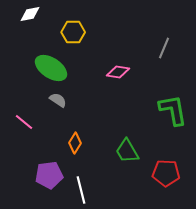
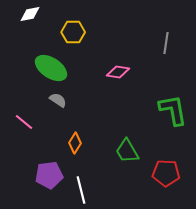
gray line: moved 2 px right, 5 px up; rotated 15 degrees counterclockwise
